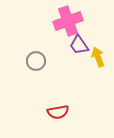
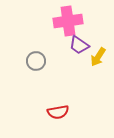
pink cross: rotated 12 degrees clockwise
purple trapezoid: rotated 20 degrees counterclockwise
yellow arrow: rotated 126 degrees counterclockwise
